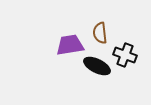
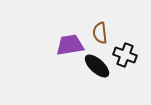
black ellipse: rotated 16 degrees clockwise
